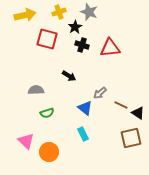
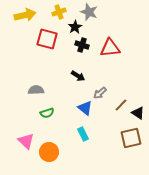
black arrow: moved 9 px right
brown line: rotated 72 degrees counterclockwise
